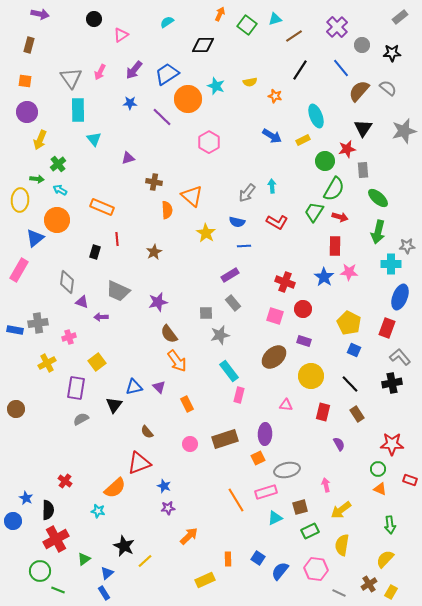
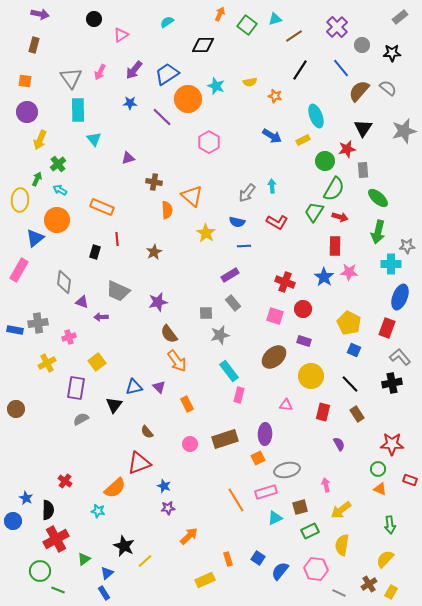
brown rectangle at (29, 45): moved 5 px right
green arrow at (37, 179): rotated 72 degrees counterclockwise
gray diamond at (67, 282): moved 3 px left
orange rectangle at (228, 559): rotated 16 degrees counterclockwise
